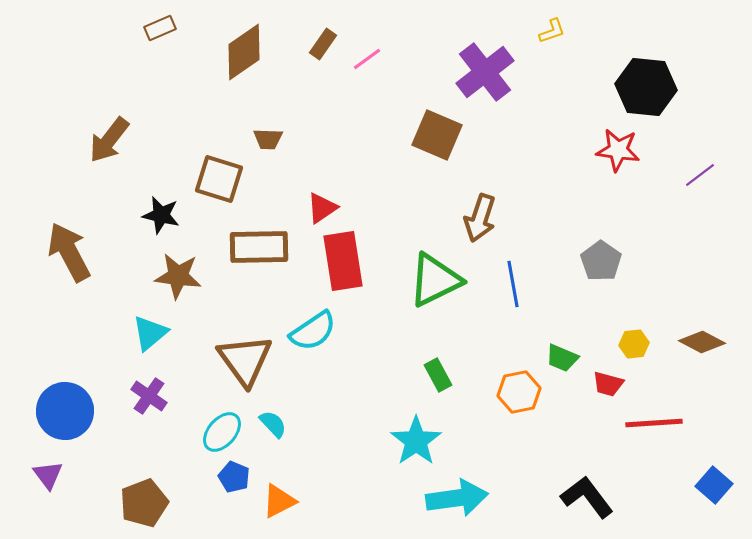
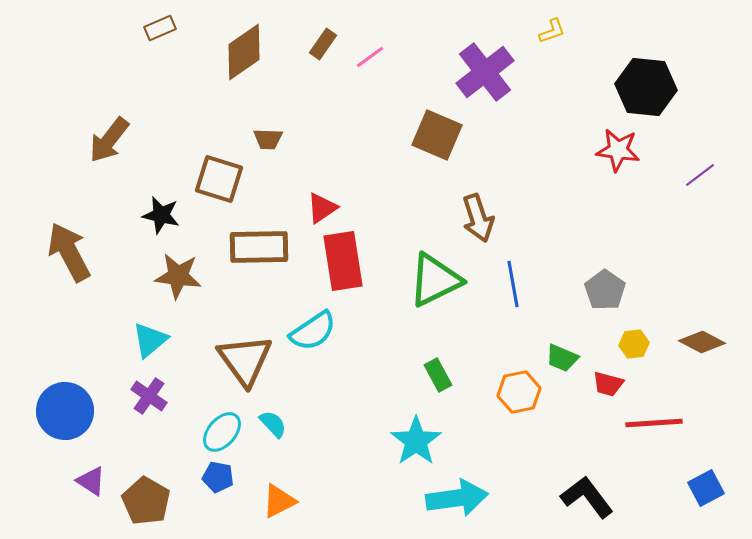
pink line at (367, 59): moved 3 px right, 2 px up
brown arrow at (480, 218): moved 2 px left; rotated 36 degrees counterclockwise
gray pentagon at (601, 261): moved 4 px right, 29 px down
cyan triangle at (150, 333): moved 7 px down
purple triangle at (48, 475): moved 43 px right, 6 px down; rotated 20 degrees counterclockwise
blue pentagon at (234, 477): moved 16 px left; rotated 12 degrees counterclockwise
blue square at (714, 485): moved 8 px left, 3 px down; rotated 21 degrees clockwise
brown pentagon at (144, 503): moved 2 px right, 2 px up; rotated 21 degrees counterclockwise
